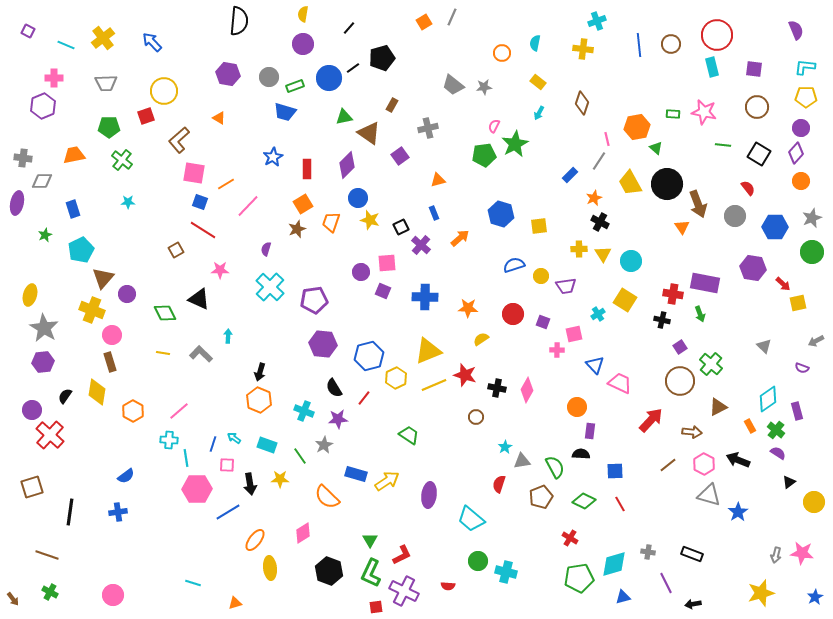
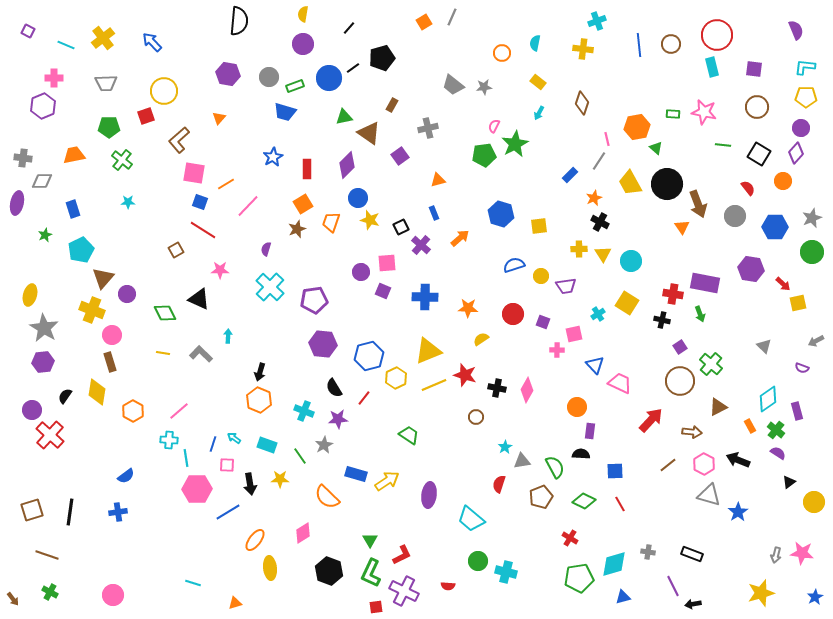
orange triangle at (219, 118): rotated 40 degrees clockwise
orange circle at (801, 181): moved 18 px left
purple hexagon at (753, 268): moved 2 px left, 1 px down
yellow square at (625, 300): moved 2 px right, 3 px down
brown square at (32, 487): moved 23 px down
purple line at (666, 583): moved 7 px right, 3 px down
